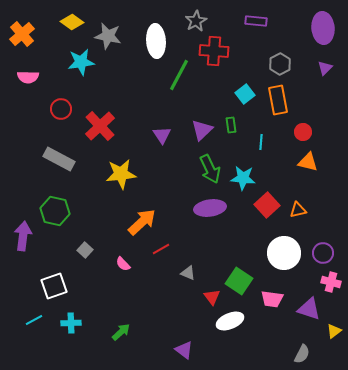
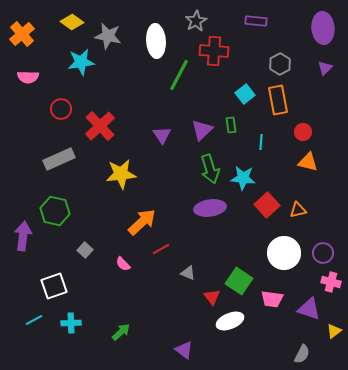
gray rectangle at (59, 159): rotated 52 degrees counterclockwise
green arrow at (210, 169): rotated 8 degrees clockwise
